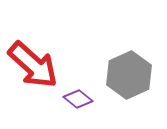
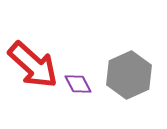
purple diamond: moved 15 px up; rotated 24 degrees clockwise
